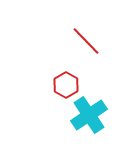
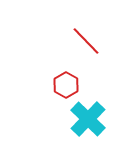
cyan cross: moved 1 px left, 4 px down; rotated 12 degrees counterclockwise
